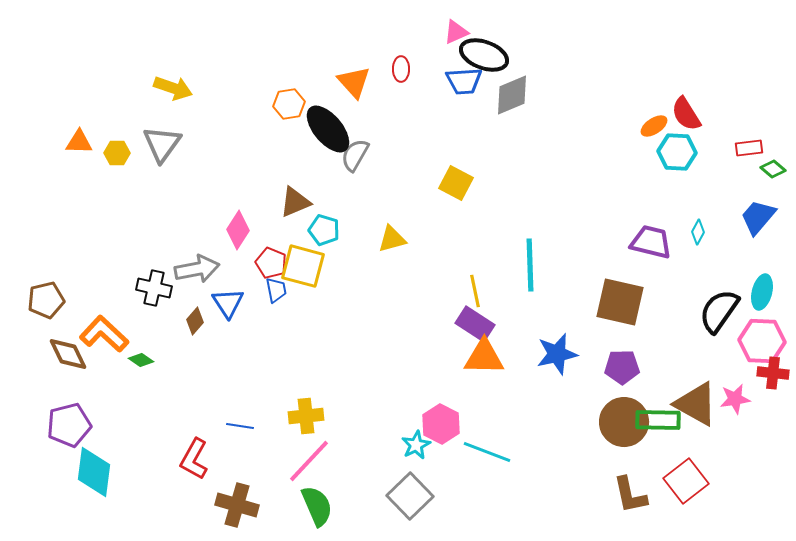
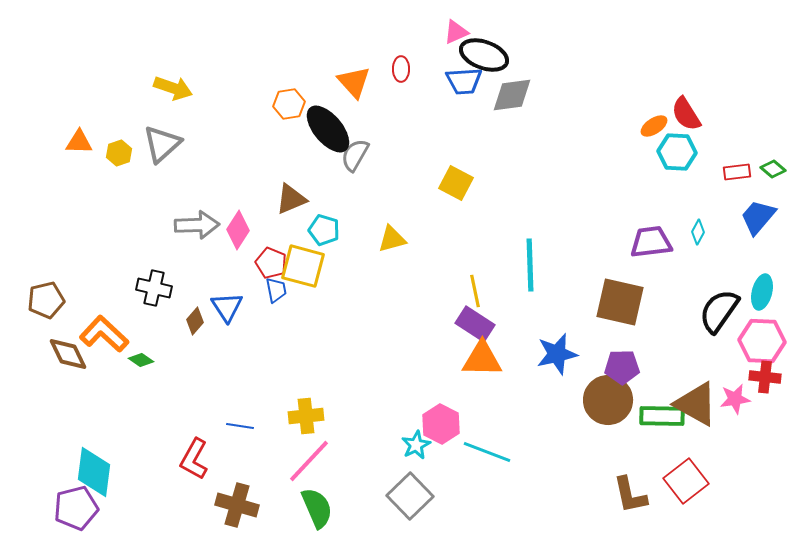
gray diamond at (512, 95): rotated 15 degrees clockwise
gray triangle at (162, 144): rotated 12 degrees clockwise
red rectangle at (749, 148): moved 12 px left, 24 px down
yellow hexagon at (117, 153): moved 2 px right; rotated 20 degrees counterclockwise
brown triangle at (295, 202): moved 4 px left, 3 px up
purple trapezoid at (651, 242): rotated 21 degrees counterclockwise
gray arrow at (197, 269): moved 44 px up; rotated 9 degrees clockwise
blue triangle at (228, 303): moved 1 px left, 4 px down
orange triangle at (484, 357): moved 2 px left, 2 px down
red cross at (773, 373): moved 8 px left, 4 px down
green rectangle at (658, 420): moved 4 px right, 4 px up
brown circle at (624, 422): moved 16 px left, 22 px up
purple pentagon at (69, 425): moved 7 px right, 83 px down
green semicircle at (317, 506): moved 2 px down
